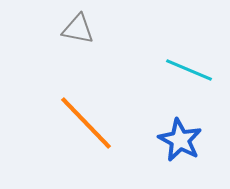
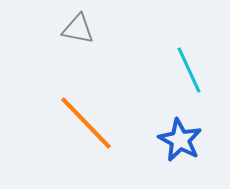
cyan line: rotated 42 degrees clockwise
